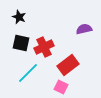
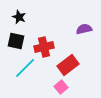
black square: moved 5 px left, 2 px up
red cross: rotated 12 degrees clockwise
cyan line: moved 3 px left, 5 px up
pink square: rotated 24 degrees clockwise
